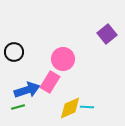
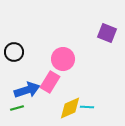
purple square: moved 1 px up; rotated 30 degrees counterclockwise
green line: moved 1 px left, 1 px down
